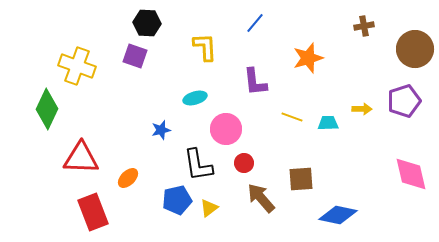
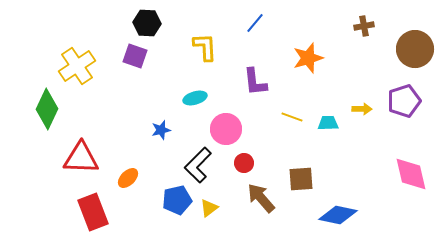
yellow cross: rotated 36 degrees clockwise
black L-shape: rotated 54 degrees clockwise
